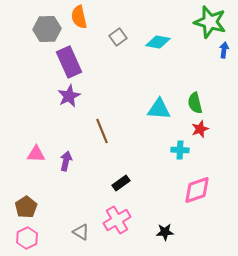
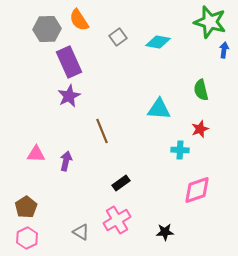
orange semicircle: moved 3 px down; rotated 20 degrees counterclockwise
green semicircle: moved 6 px right, 13 px up
